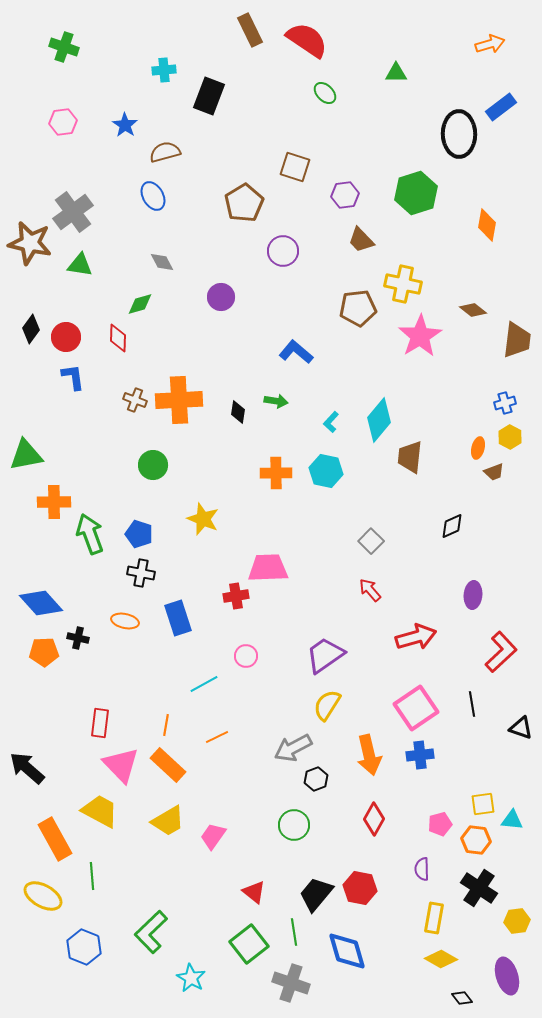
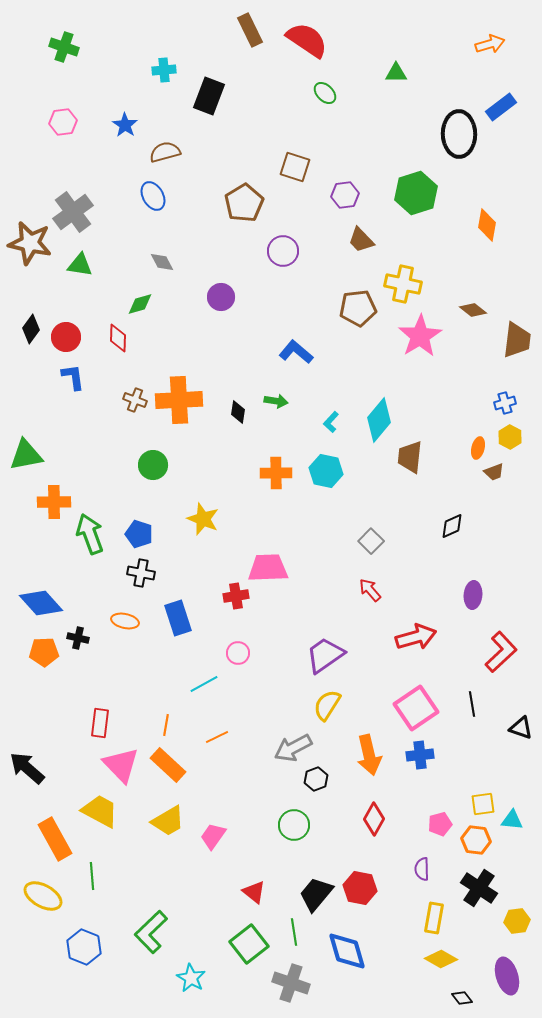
pink circle at (246, 656): moved 8 px left, 3 px up
